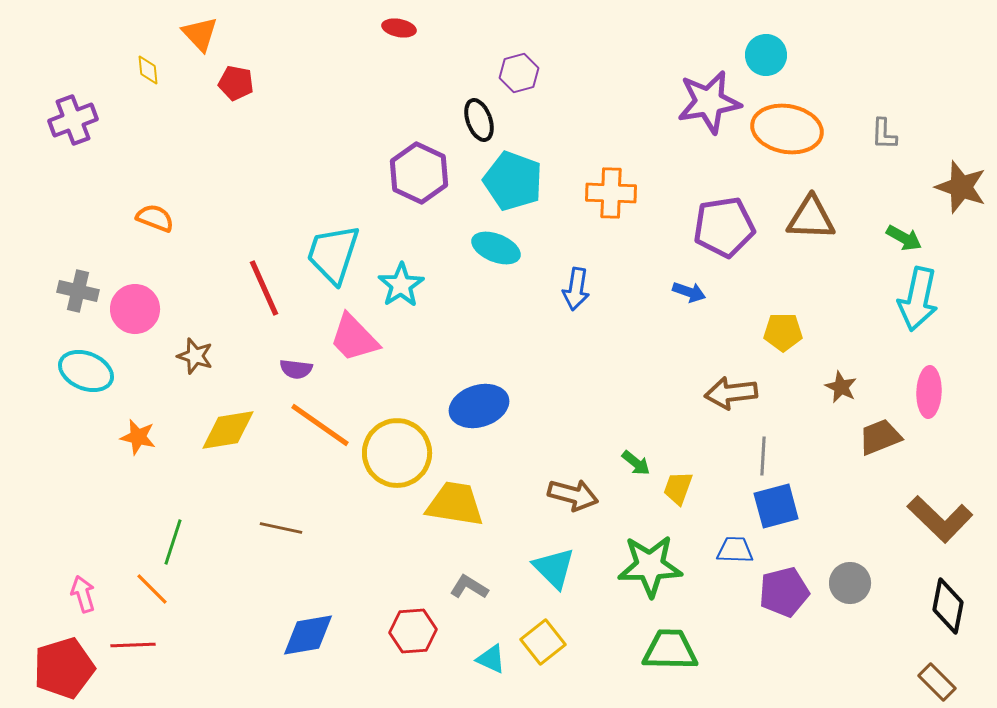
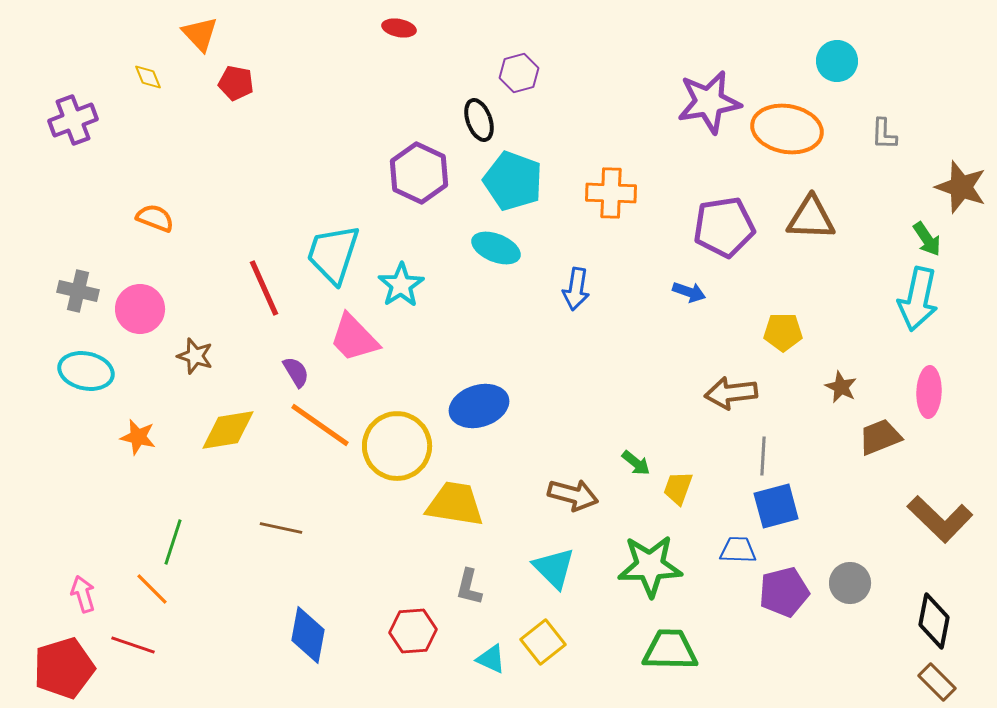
cyan circle at (766, 55): moved 71 px right, 6 px down
yellow diamond at (148, 70): moved 7 px down; rotated 16 degrees counterclockwise
green arrow at (904, 238): moved 23 px right, 1 px down; rotated 27 degrees clockwise
pink circle at (135, 309): moved 5 px right
purple semicircle at (296, 369): moved 3 px down; rotated 128 degrees counterclockwise
cyan ellipse at (86, 371): rotated 10 degrees counterclockwise
yellow circle at (397, 453): moved 7 px up
blue trapezoid at (735, 550): moved 3 px right
gray L-shape at (469, 587): rotated 108 degrees counterclockwise
black diamond at (948, 606): moved 14 px left, 15 px down
blue diamond at (308, 635): rotated 70 degrees counterclockwise
red line at (133, 645): rotated 21 degrees clockwise
